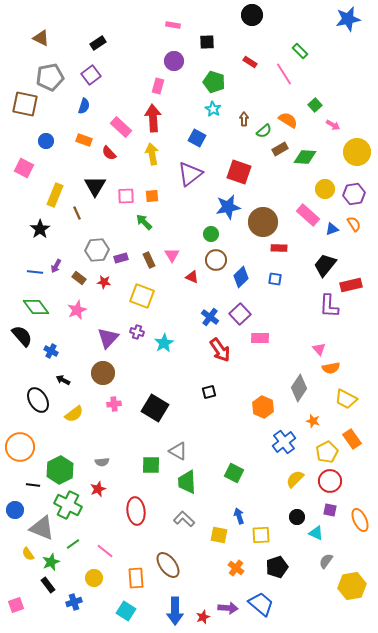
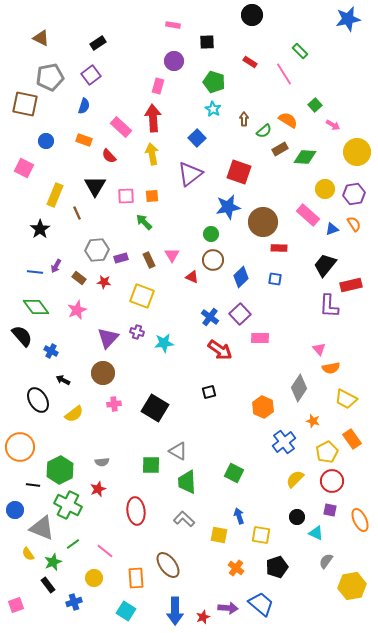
blue square at (197, 138): rotated 18 degrees clockwise
red semicircle at (109, 153): moved 3 px down
brown circle at (216, 260): moved 3 px left
cyan star at (164, 343): rotated 24 degrees clockwise
red arrow at (220, 350): rotated 20 degrees counterclockwise
red circle at (330, 481): moved 2 px right
yellow square at (261, 535): rotated 12 degrees clockwise
green star at (51, 562): moved 2 px right
